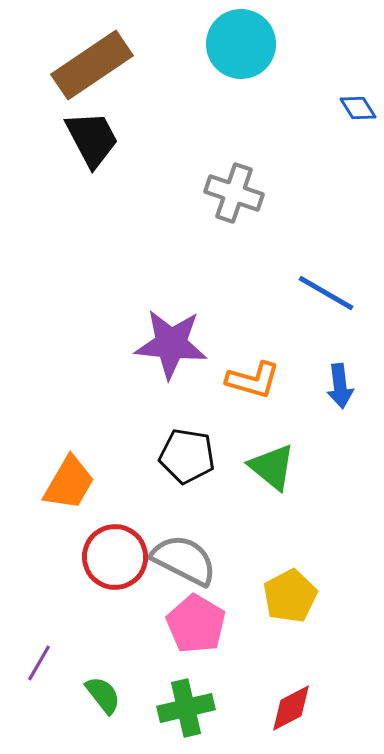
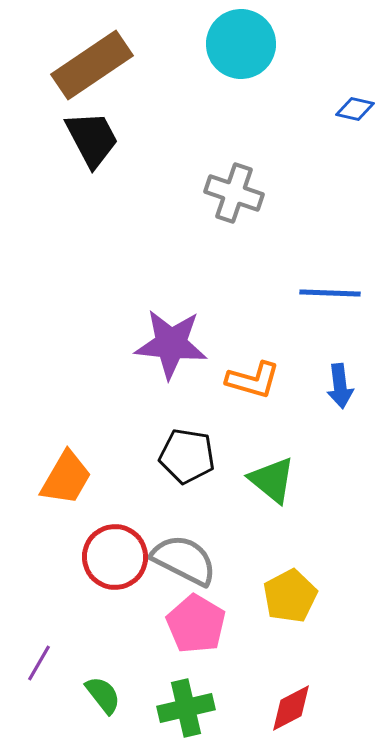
blue diamond: moved 3 px left, 1 px down; rotated 45 degrees counterclockwise
blue line: moved 4 px right; rotated 28 degrees counterclockwise
green triangle: moved 13 px down
orange trapezoid: moved 3 px left, 5 px up
